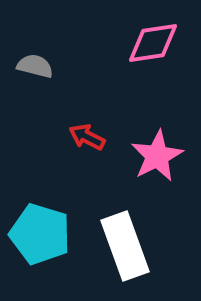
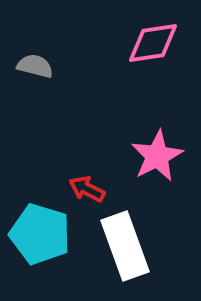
red arrow: moved 52 px down
